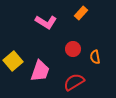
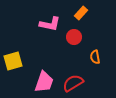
pink L-shape: moved 4 px right, 2 px down; rotated 20 degrees counterclockwise
red circle: moved 1 px right, 12 px up
yellow square: rotated 24 degrees clockwise
pink trapezoid: moved 4 px right, 11 px down
red semicircle: moved 1 px left, 1 px down
